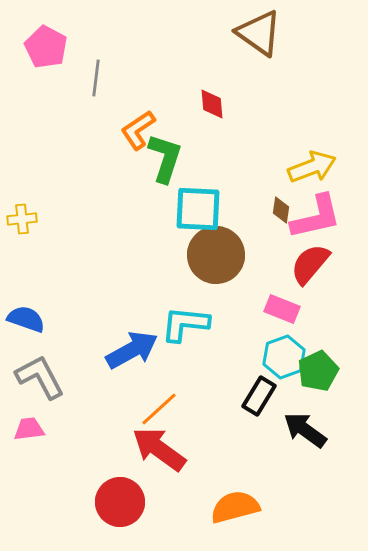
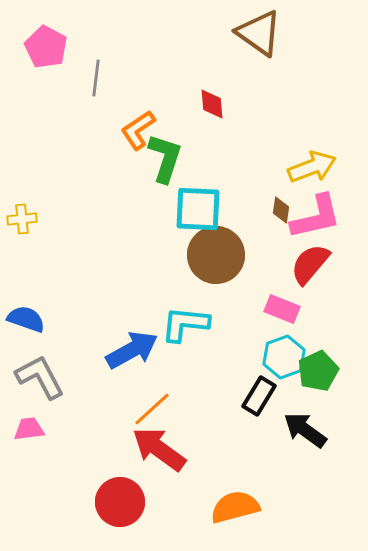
orange line: moved 7 px left
